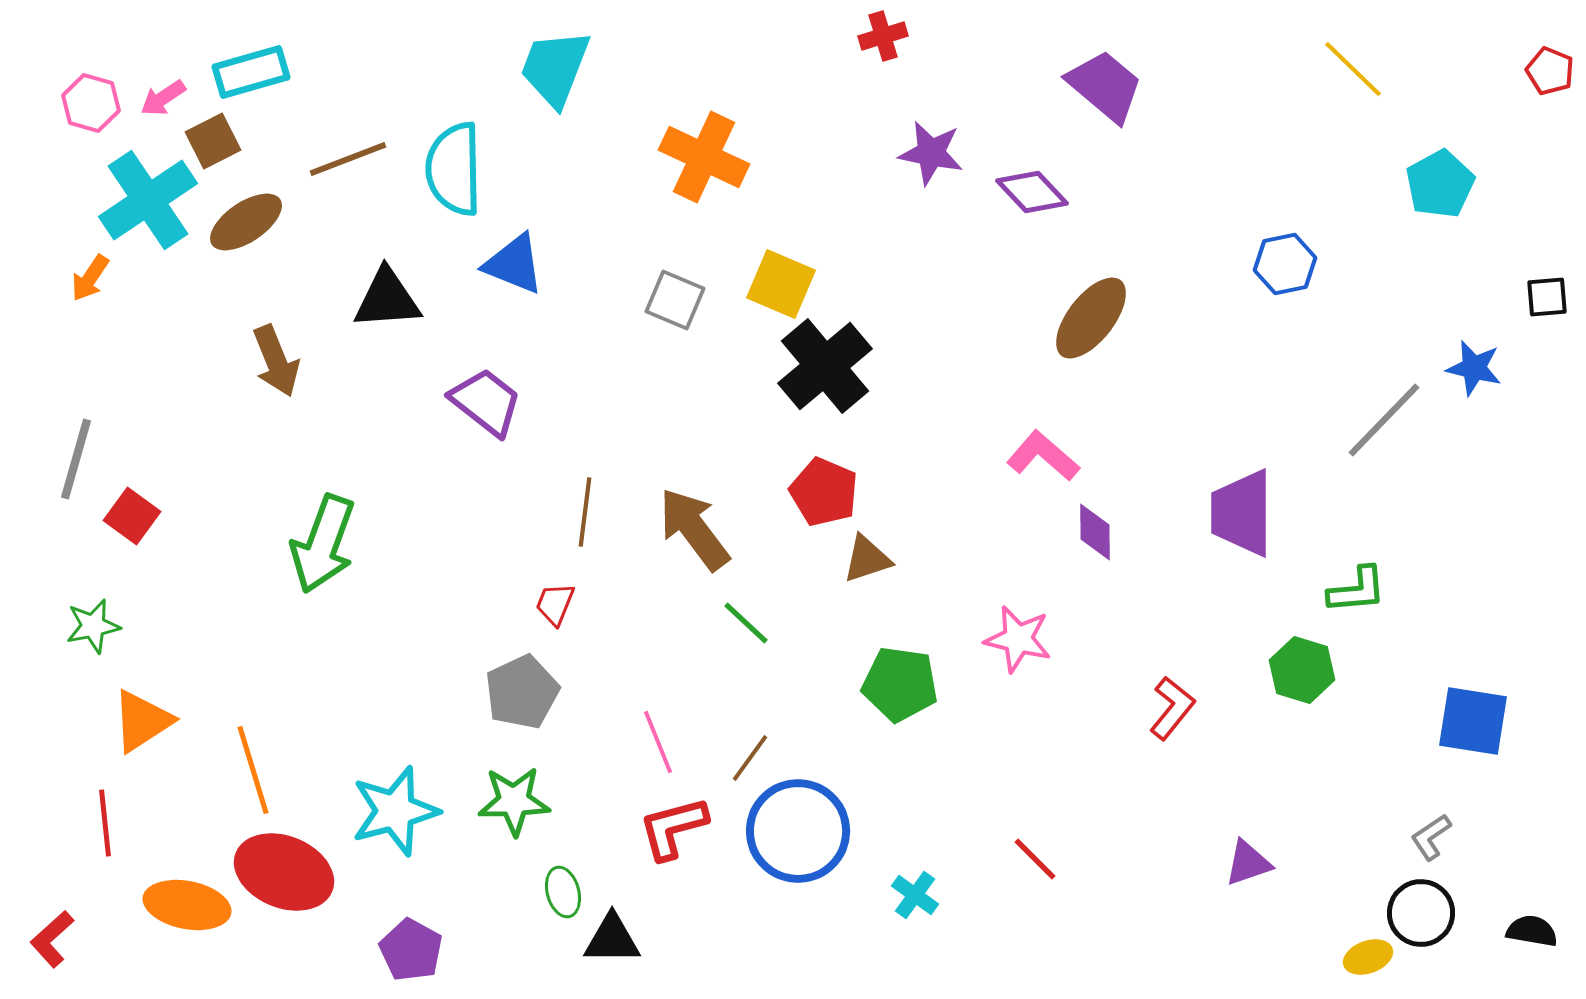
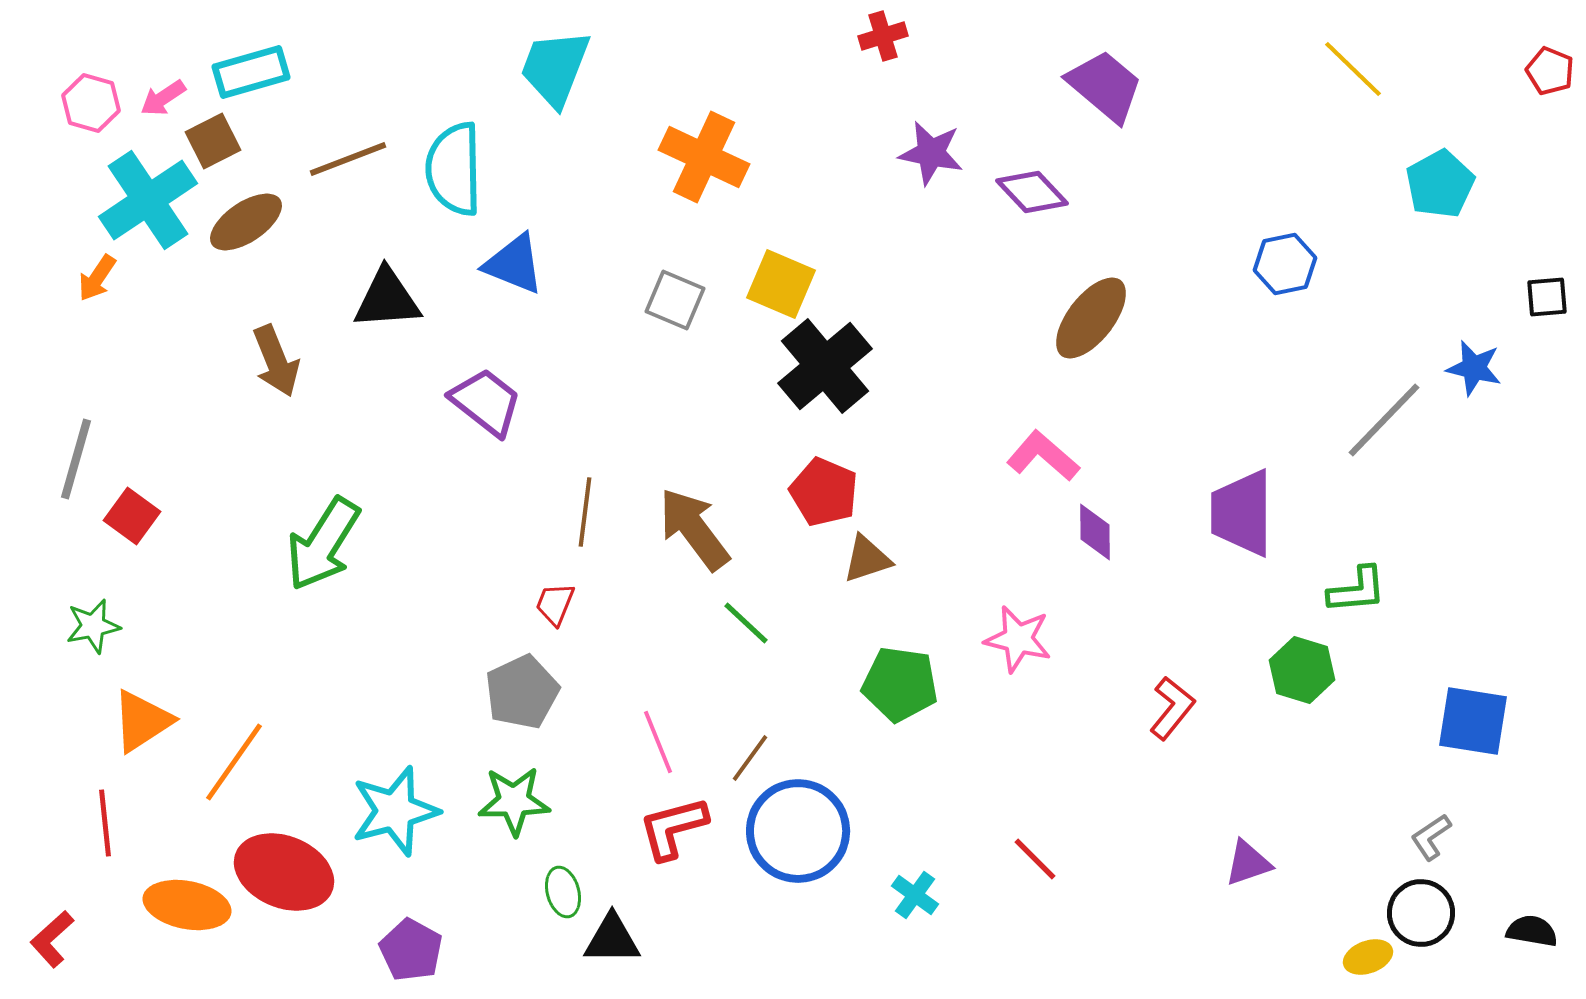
orange arrow at (90, 278): moved 7 px right
green arrow at (323, 544): rotated 12 degrees clockwise
orange line at (253, 770): moved 19 px left, 8 px up; rotated 52 degrees clockwise
